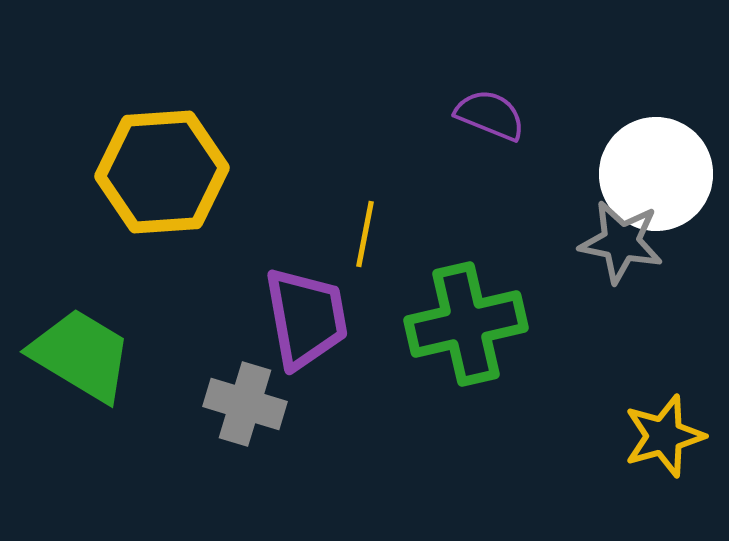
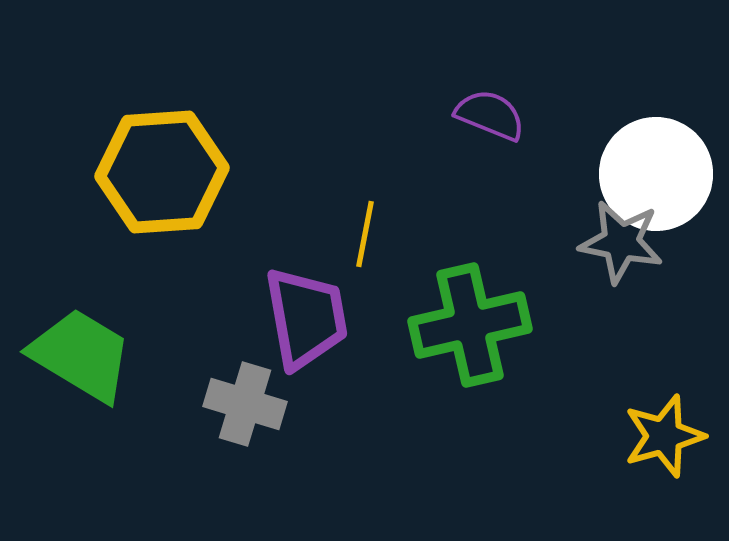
green cross: moved 4 px right, 1 px down
